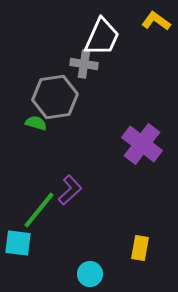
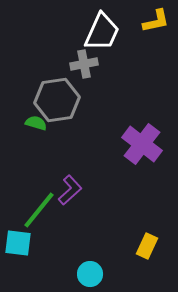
yellow L-shape: rotated 132 degrees clockwise
white trapezoid: moved 5 px up
gray cross: rotated 20 degrees counterclockwise
gray hexagon: moved 2 px right, 3 px down
yellow rectangle: moved 7 px right, 2 px up; rotated 15 degrees clockwise
